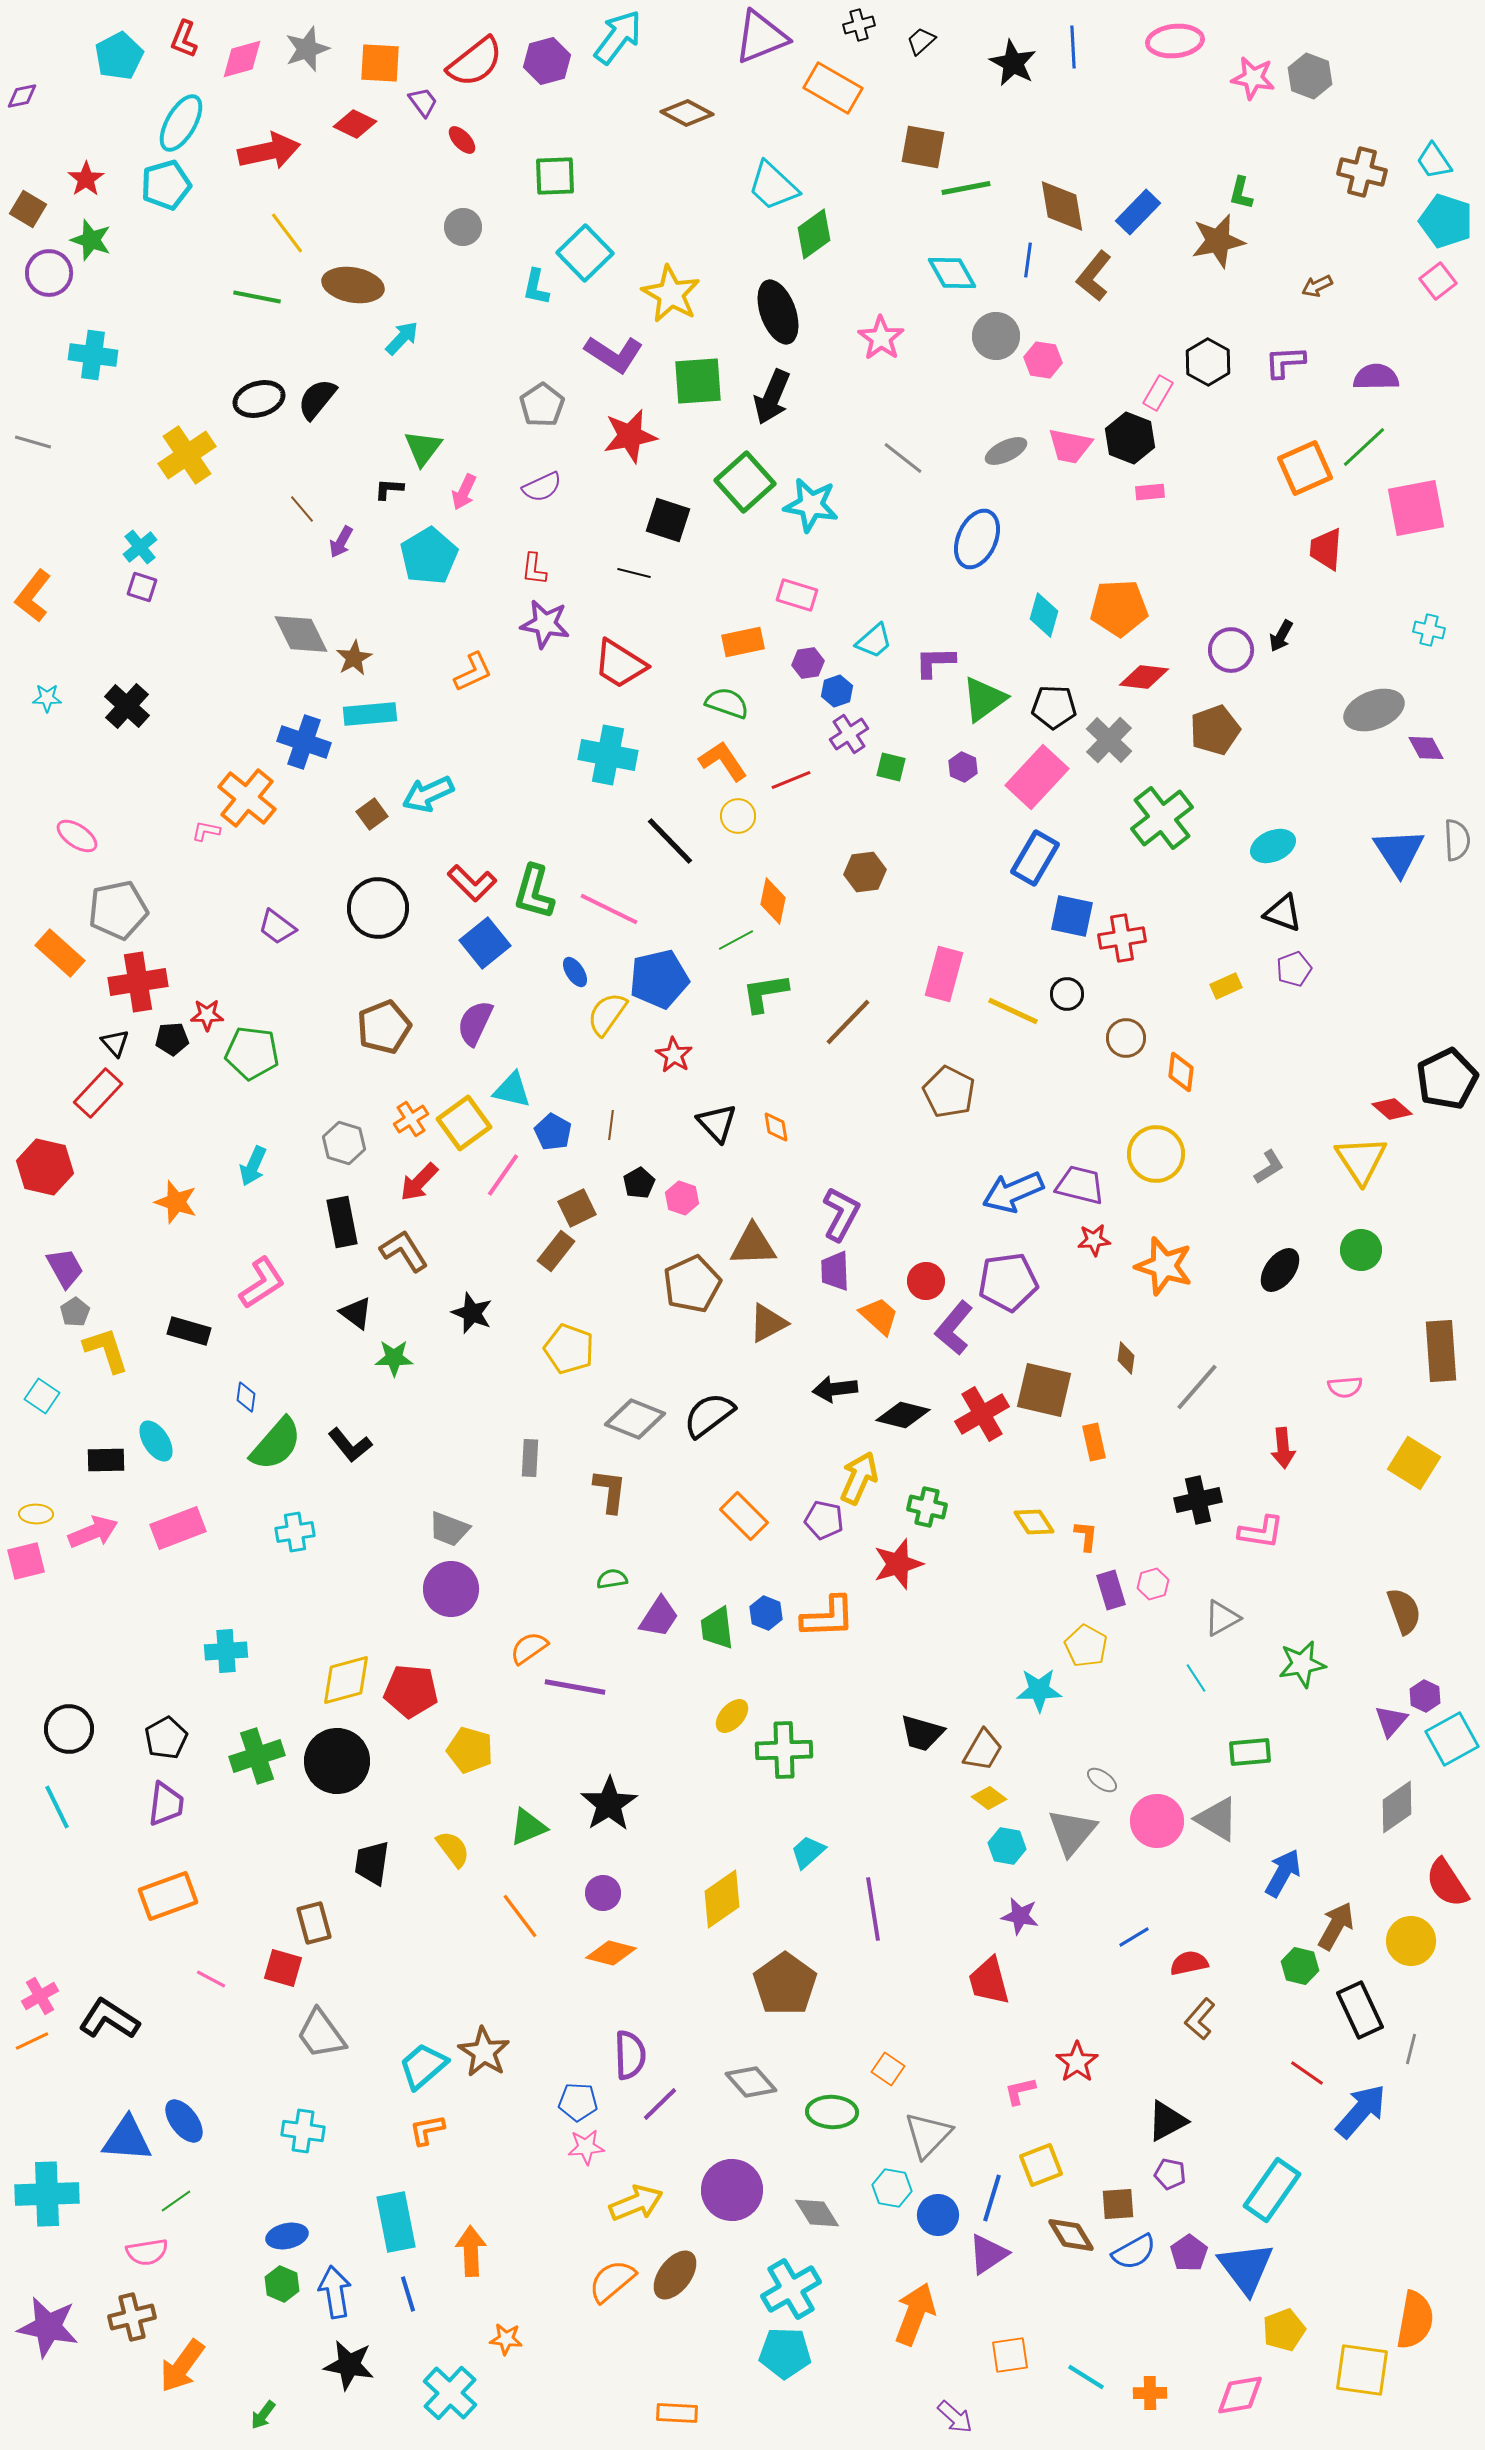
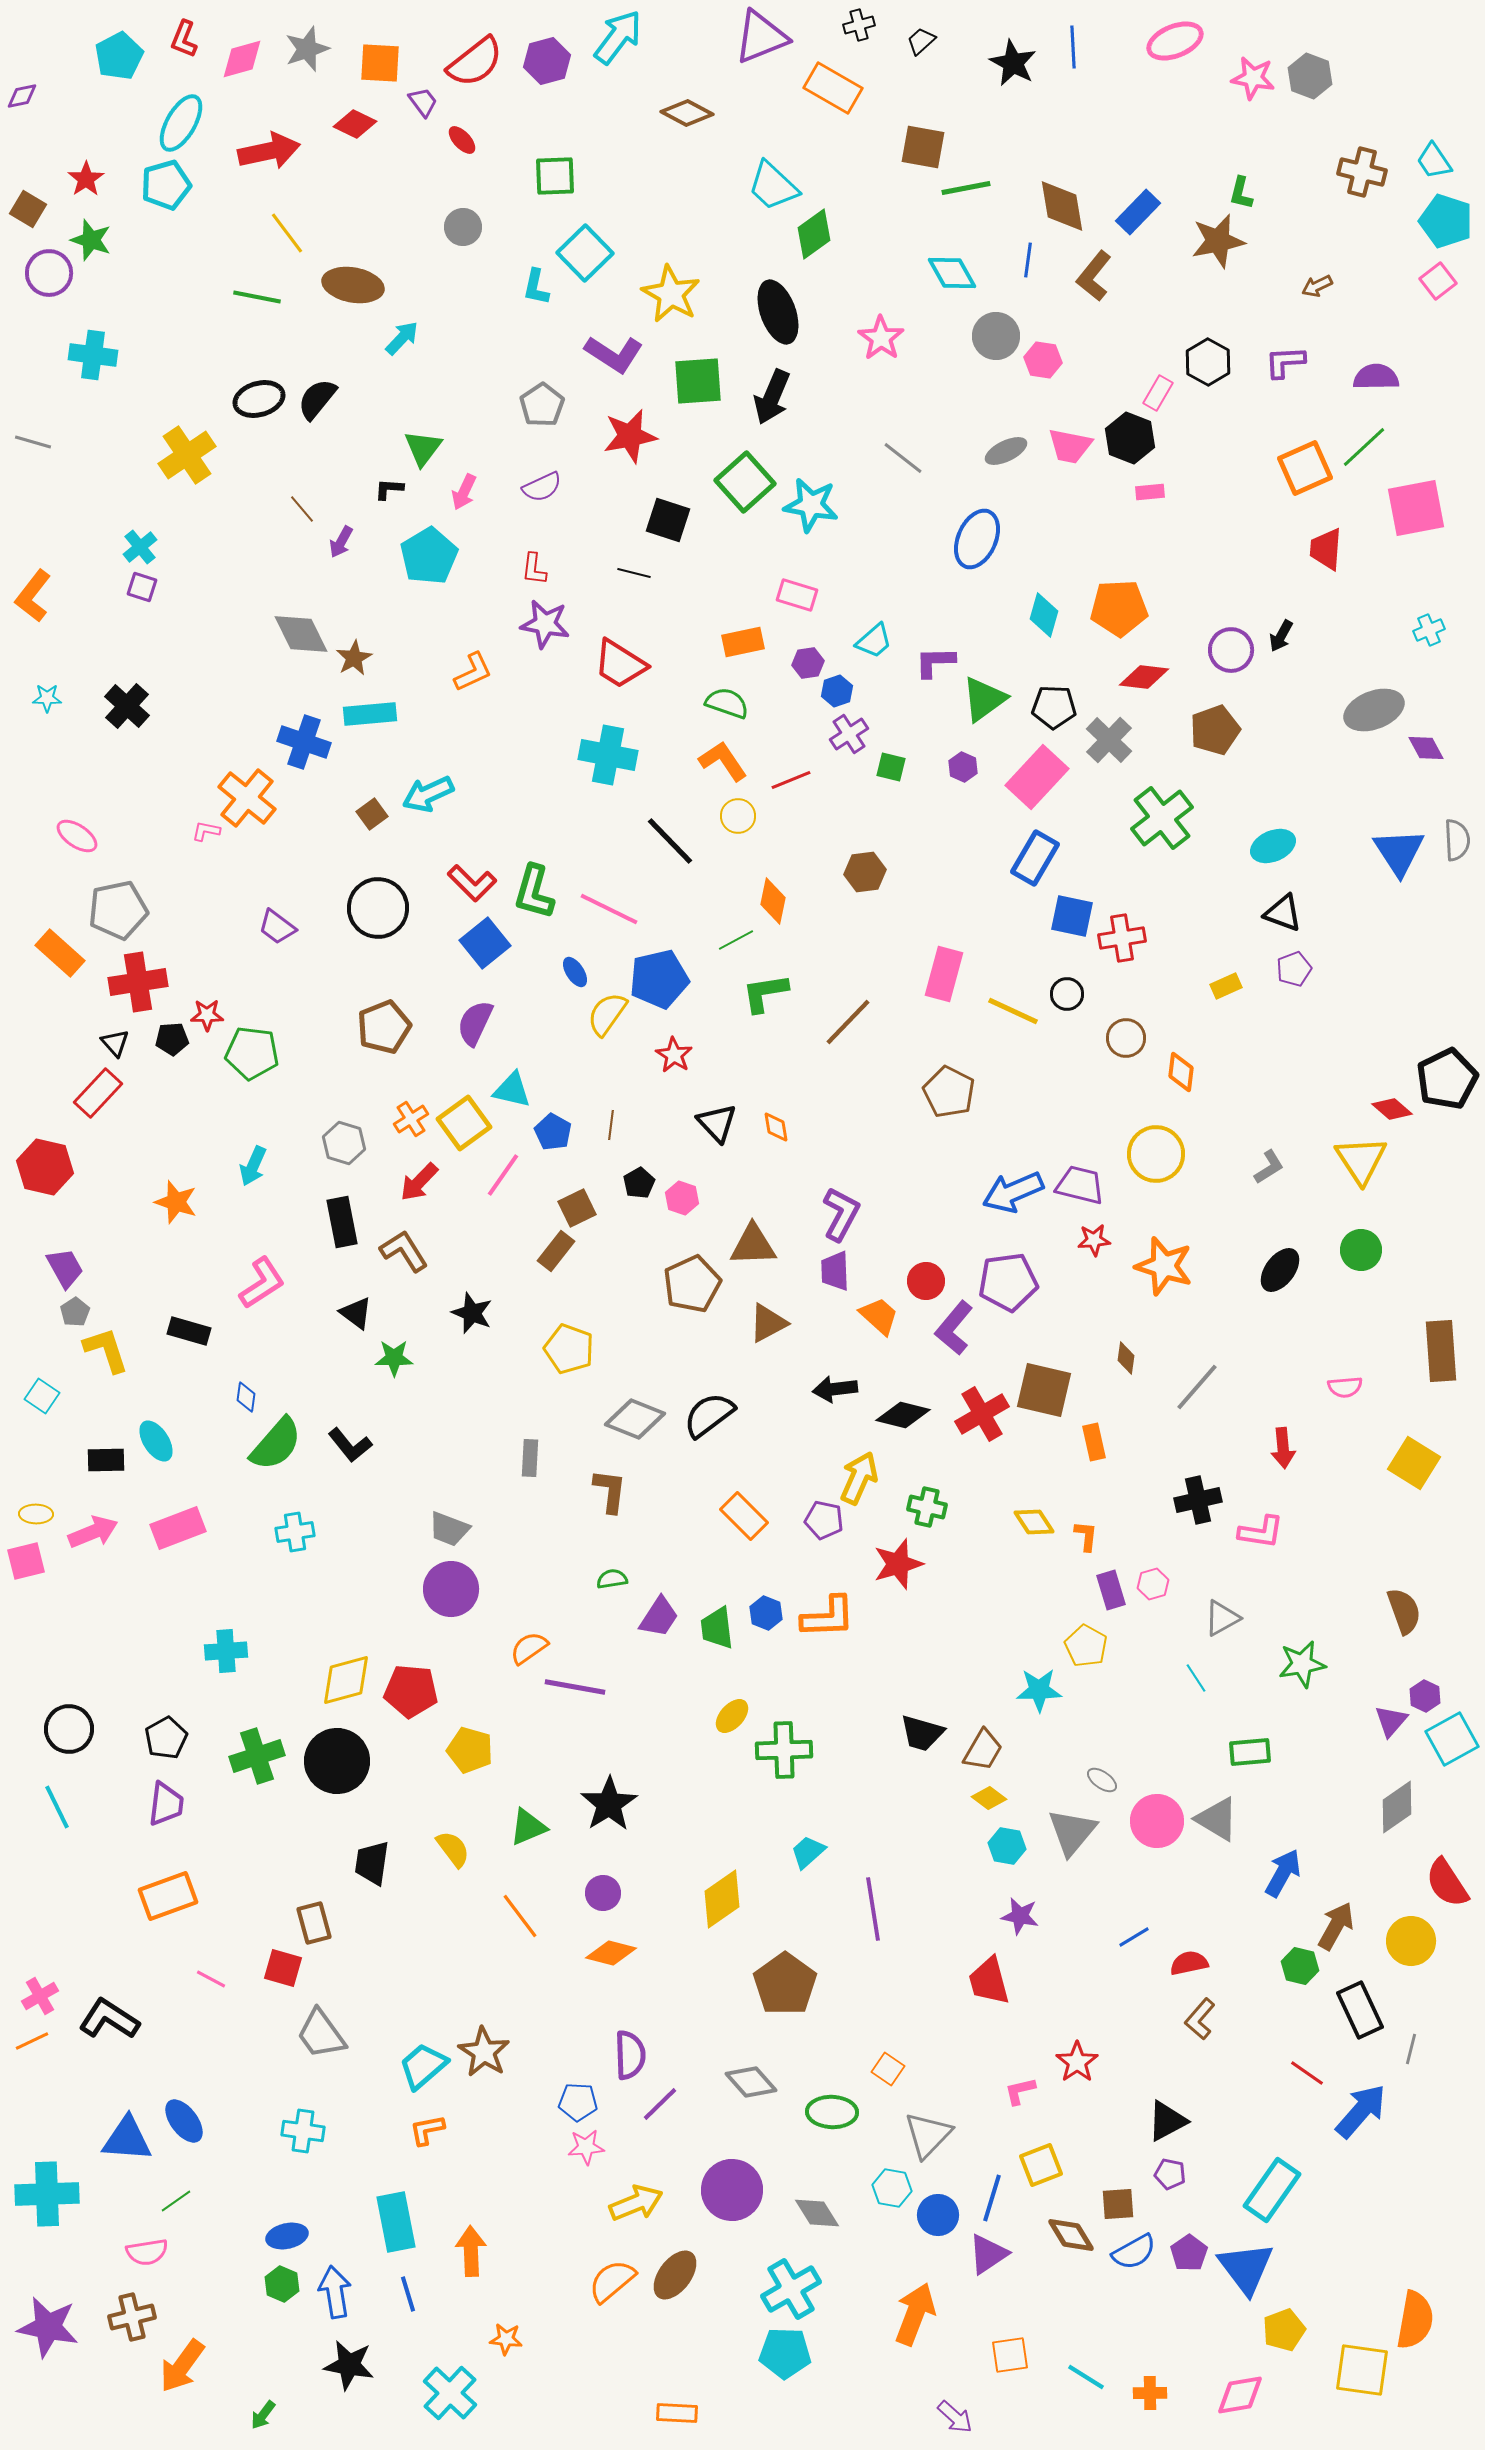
pink ellipse at (1175, 41): rotated 16 degrees counterclockwise
cyan cross at (1429, 630): rotated 36 degrees counterclockwise
